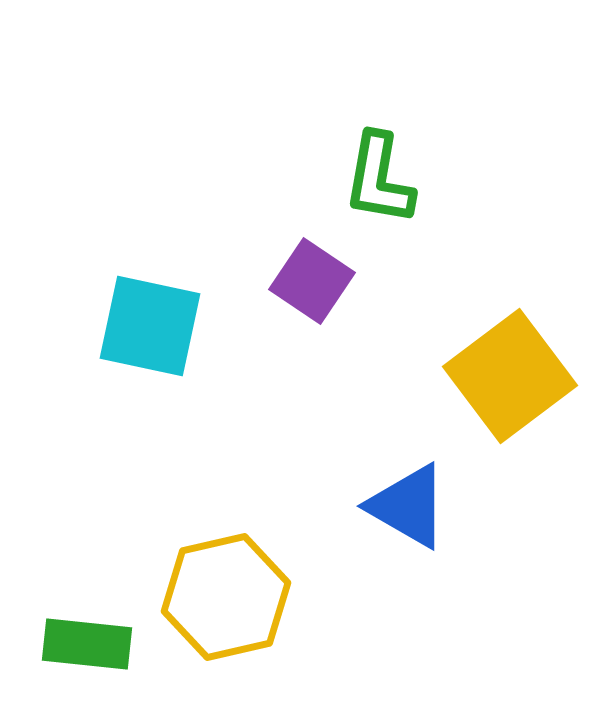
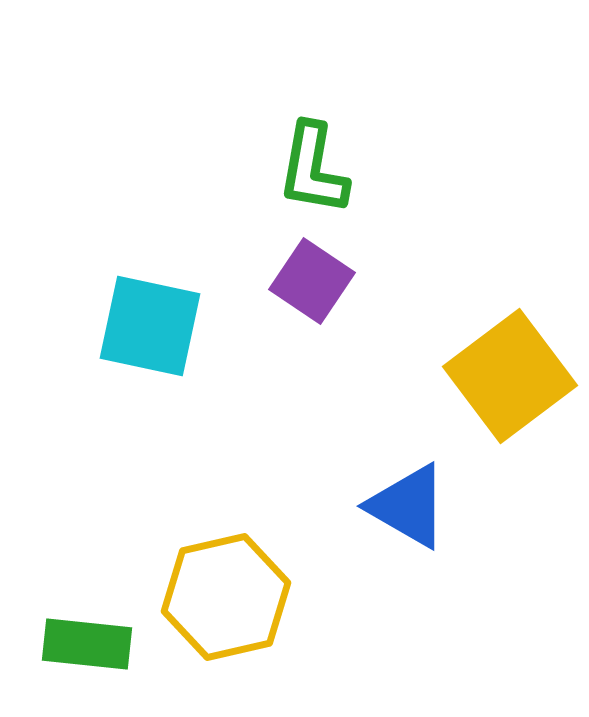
green L-shape: moved 66 px left, 10 px up
